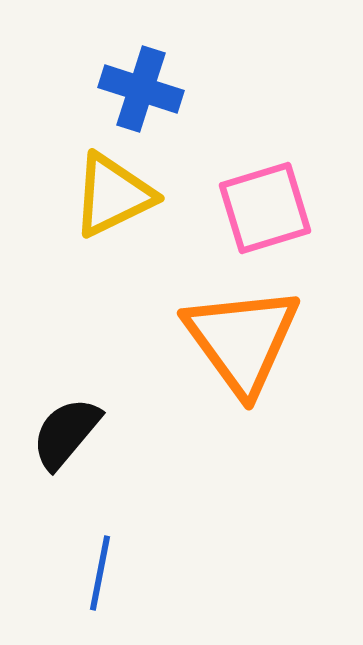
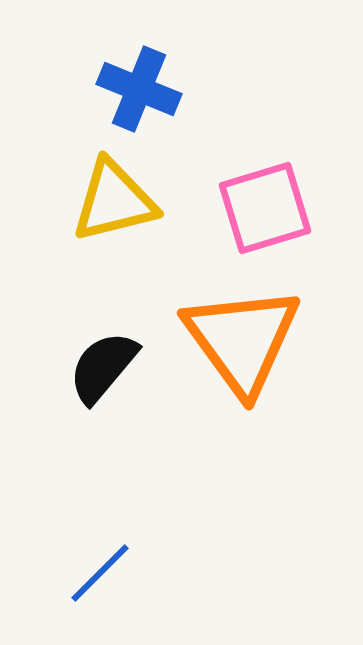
blue cross: moved 2 px left; rotated 4 degrees clockwise
yellow triangle: moved 1 px right, 6 px down; rotated 12 degrees clockwise
black semicircle: moved 37 px right, 66 px up
blue line: rotated 34 degrees clockwise
